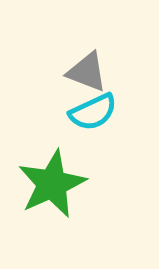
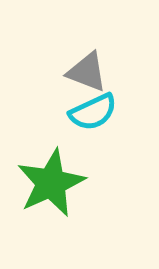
green star: moved 1 px left, 1 px up
